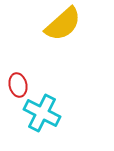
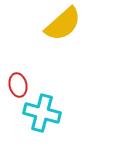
cyan cross: rotated 12 degrees counterclockwise
